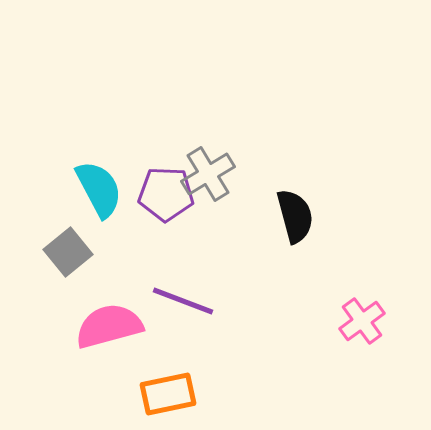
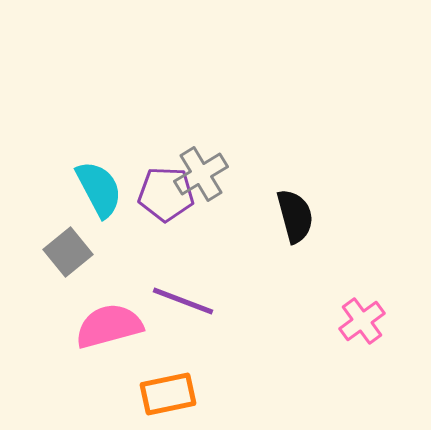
gray cross: moved 7 px left
